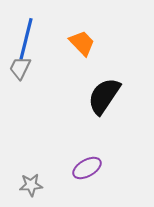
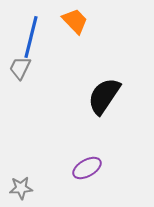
blue line: moved 5 px right, 2 px up
orange trapezoid: moved 7 px left, 22 px up
gray star: moved 10 px left, 3 px down
